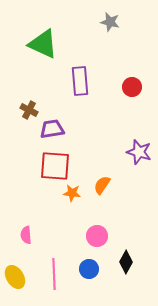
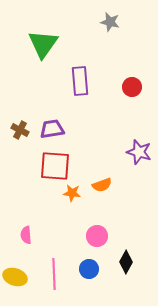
green triangle: rotated 40 degrees clockwise
brown cross: moved 9 px left, 20 px down
orange semicircle: rotated 144 degrees counterclockwise
yellow ellipse: rotated 40 degrees counterclockwise
